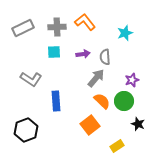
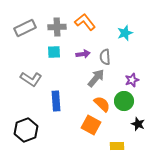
gray rectangle: moved 2 px right
orange semicircle: moved 3 px down
orange square: moved 1 px right; rotated 24 degrees counterclockwise
yellow rectangle: rotated 32 degrees clockwise
